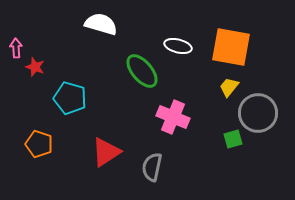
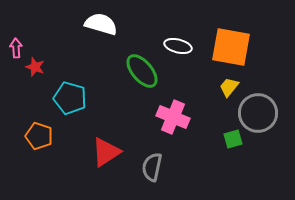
orange pentagon: moved 8 px up
